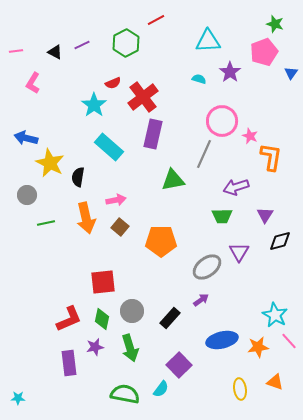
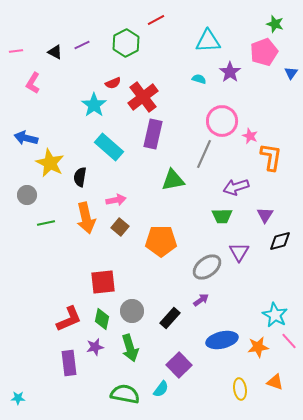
black semicircle at (78, 177): moved 2 px right
